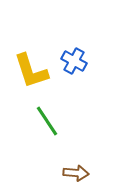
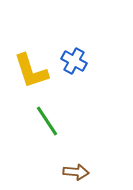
brown arrow: moved 1 px up
